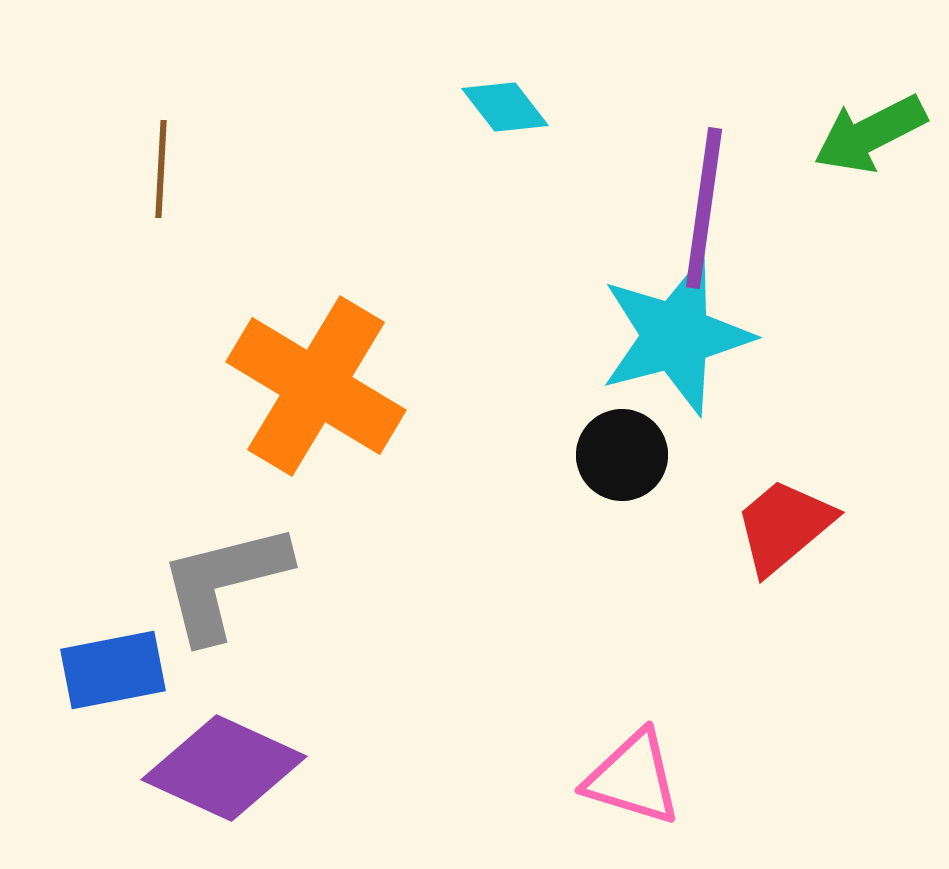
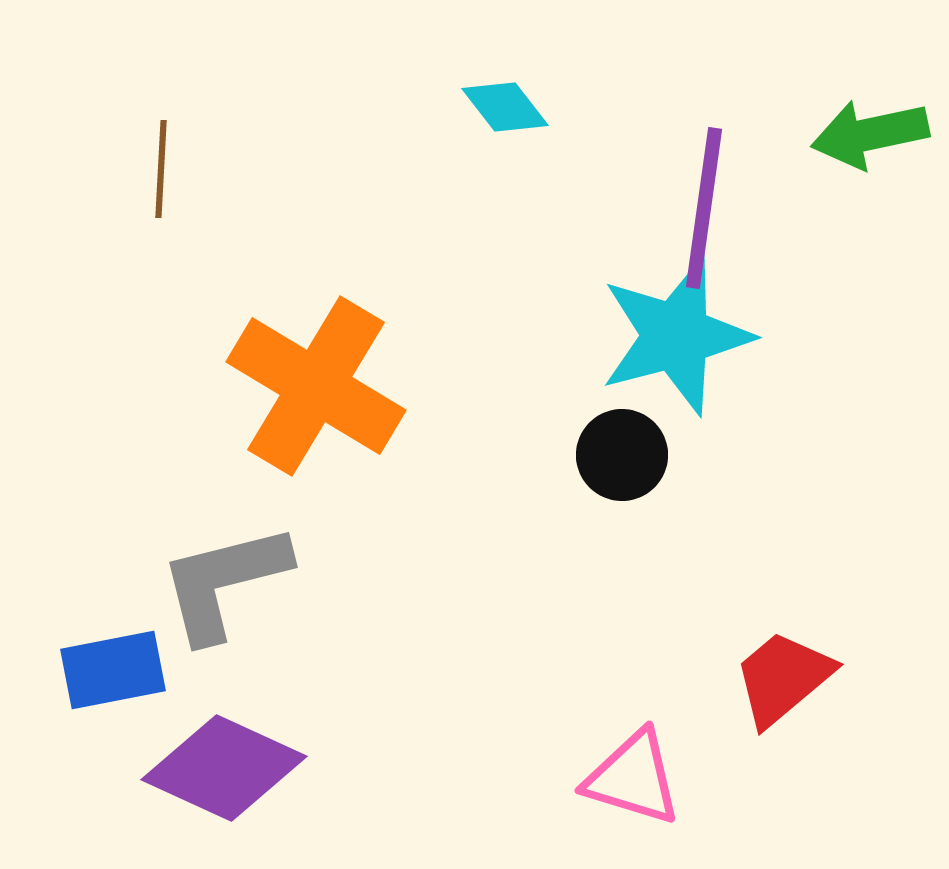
green arrow: rotated 15 degrees clockwise
red trapezoid: moved 1 px left, 152 px down
